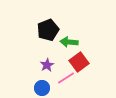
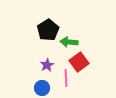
black pentagon: rotated 10 degrees counterclockwise
pink line: rotated 60 degrees counterclockwise
